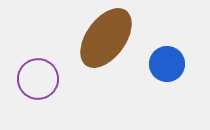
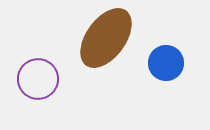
blue circle: moved 1 px left, 1 px up
